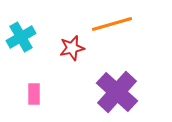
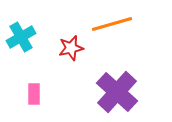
red star: moved 1 px left
